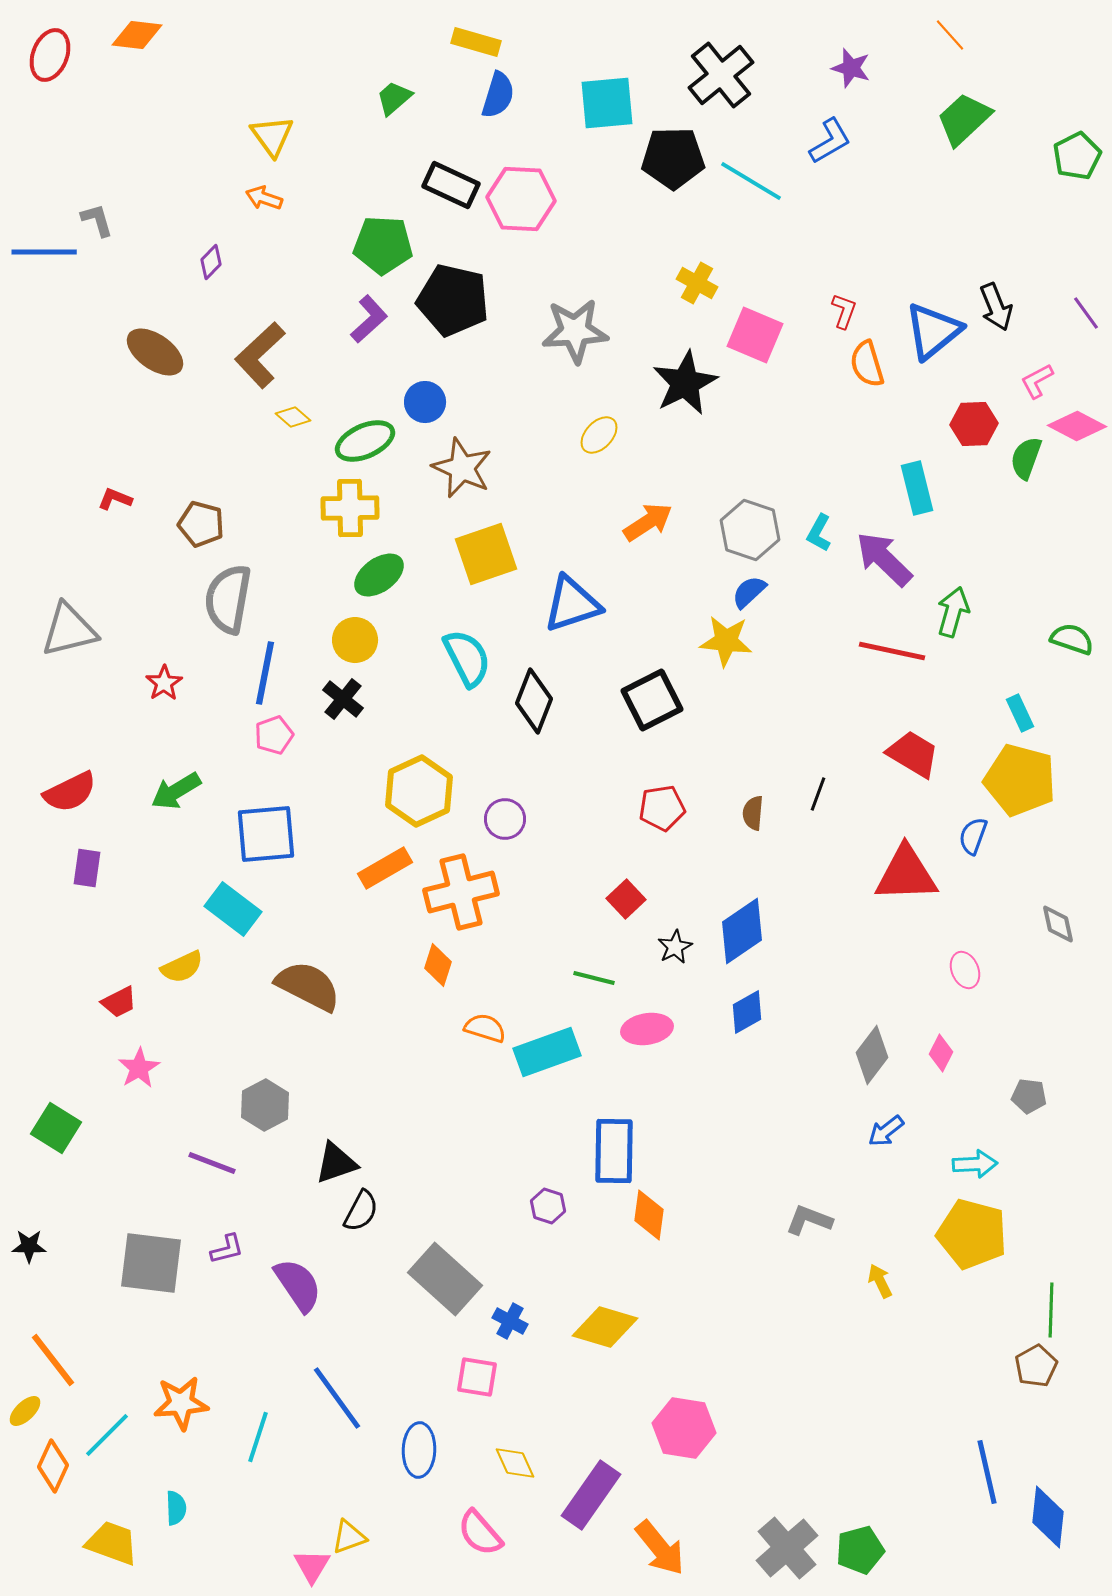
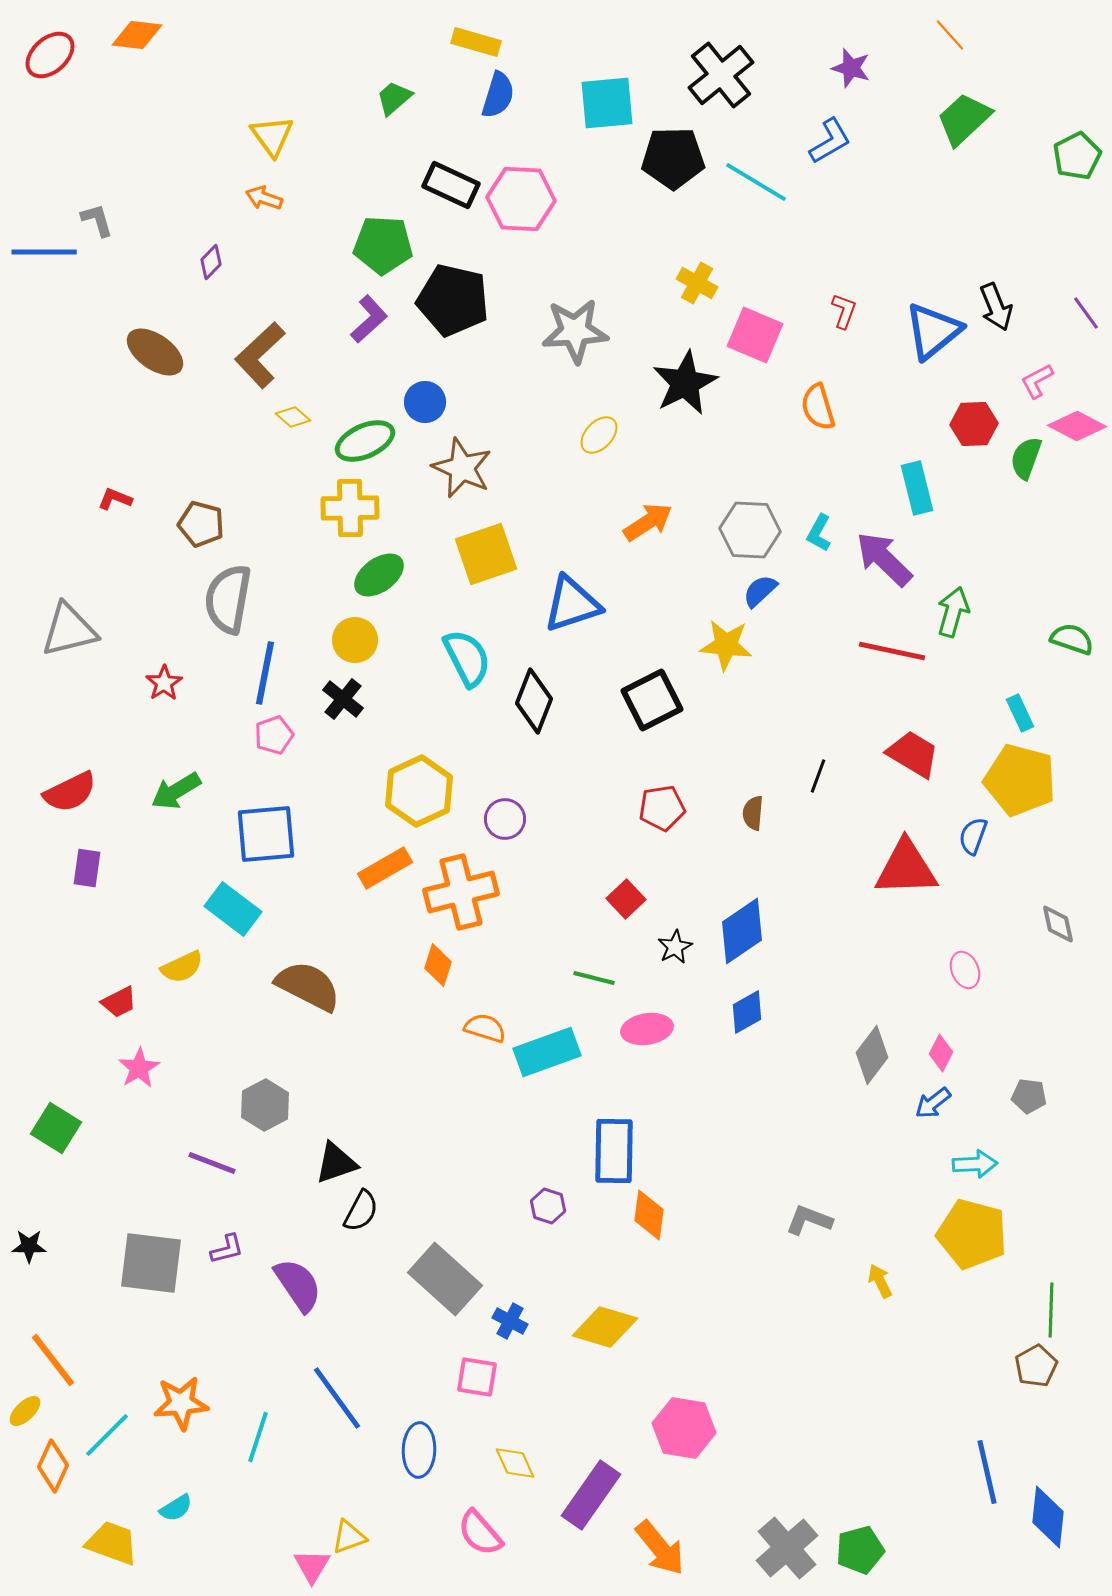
red ellipse at (50, 55): rotated 27 degrees clockwise
cyan line at (751, 181): moved 5 px right, 1 px down
orange semicircle at (867, 364): moved 49 px left, 43 px down
gray hexagon at (750, 530): rotated 16 degrees counterclockwise
blue semicircle at (749, 592): moved 11 px right, 1 px up
yellow star at (726, 641): moved 4 px down
black line at (818, 794): moved 18 px up
red triangle at (906, 874): moved 6 px up
blue arrow at (886, 1131): moved 47 px right, 28 px up
cyan semicircle at (176, 1508): rotated 60 degrees clockwise
